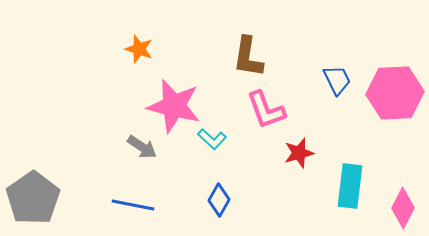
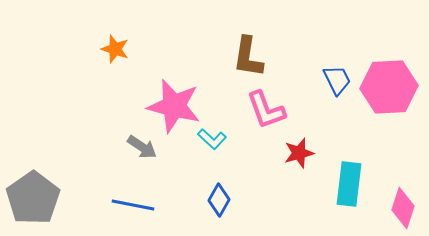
orange star: moved 24 px left
pink hexagon: moved 6 px left, 6 px up
cyan rectangle: moved 1 px left, 2 px up
pink diamond: rotated 9 degrees counterclockwise
